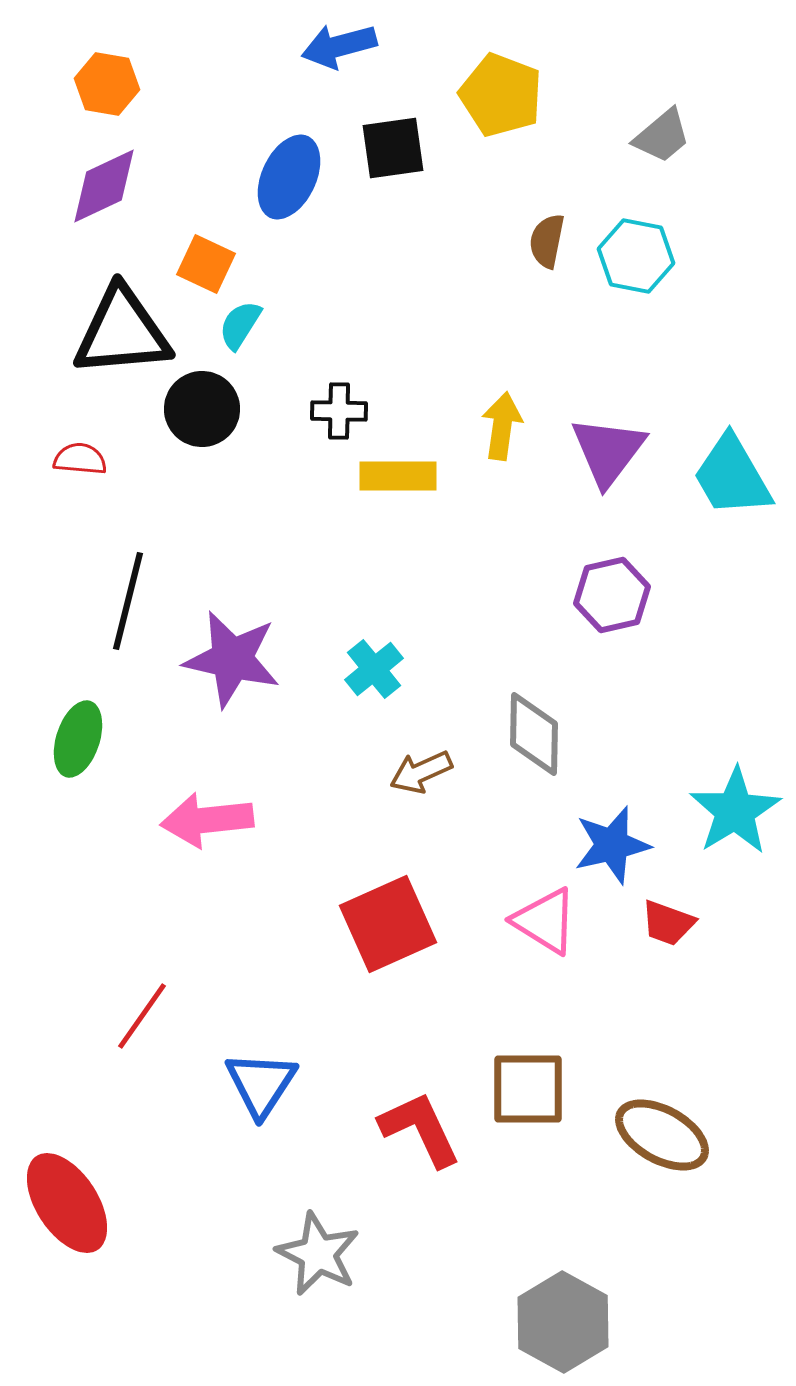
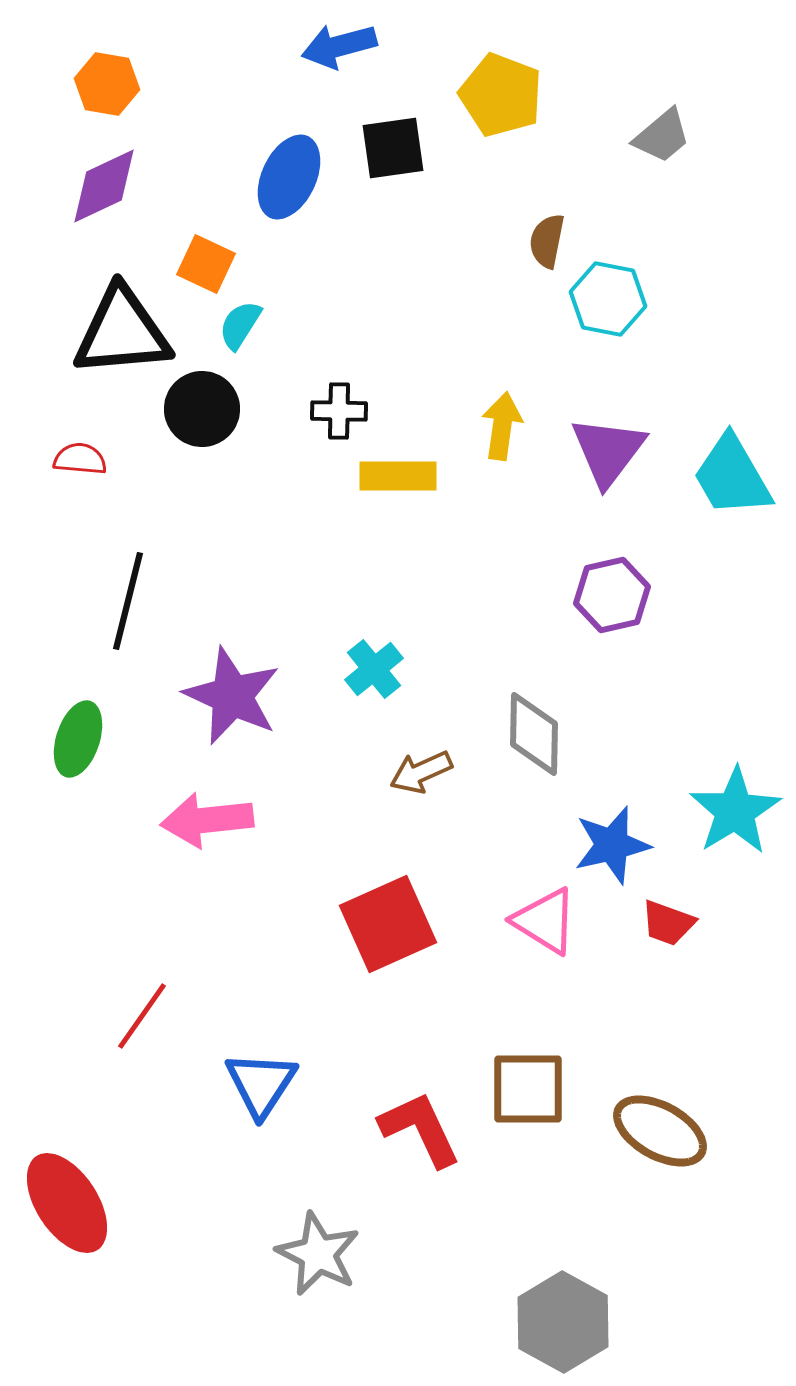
cyan hexagon: moved 28 px left, 43 px down
purple star: moved 37 px down; rotated 12 degrees clockwise
brown ellipse: moved 2 px left, 4 px up
